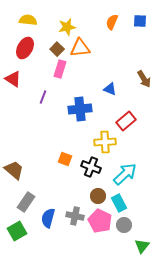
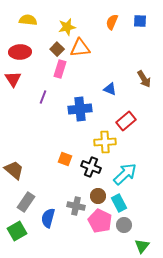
red ellipse: moved 5 px left, 4 px down; rotated 60 degrees clockwise
red triangle: rotated 24 degrees clockwise
gray cross: moved 1 px right, 10 px up
